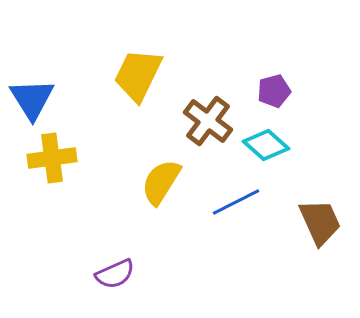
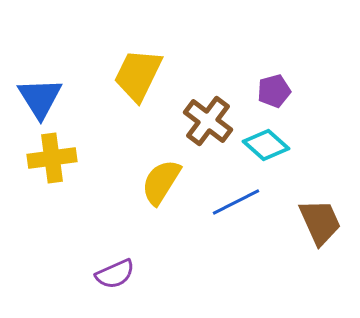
blue triangle: moved 8 px right, 1 px up
